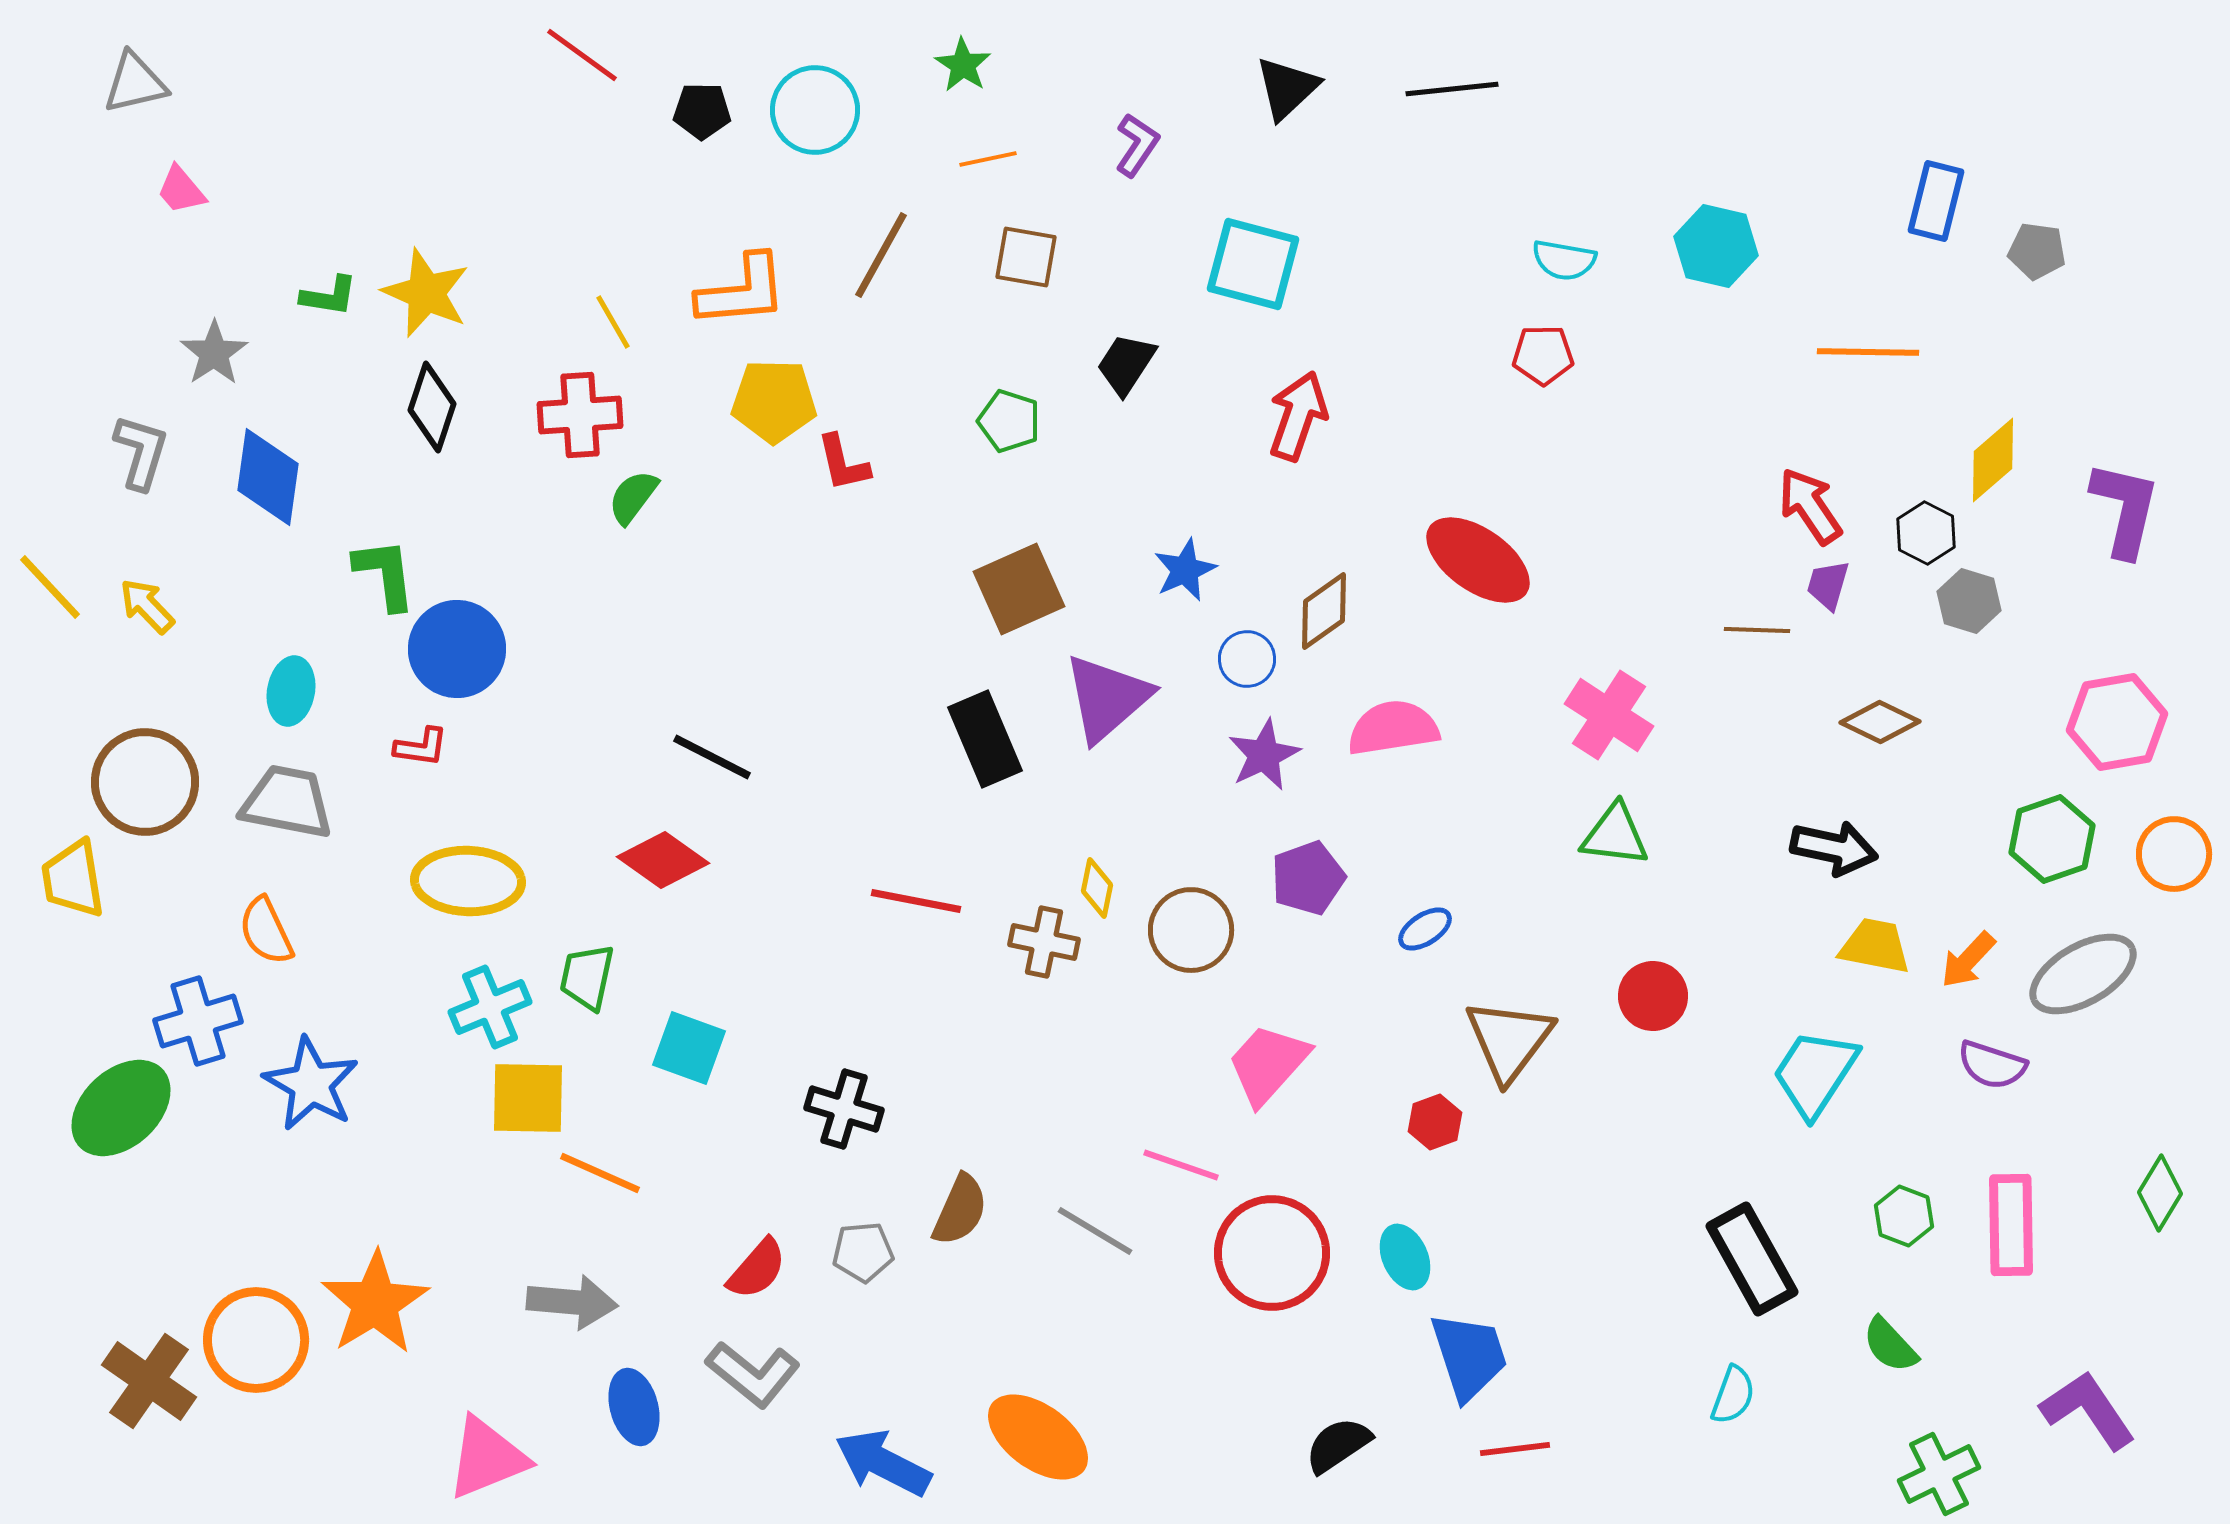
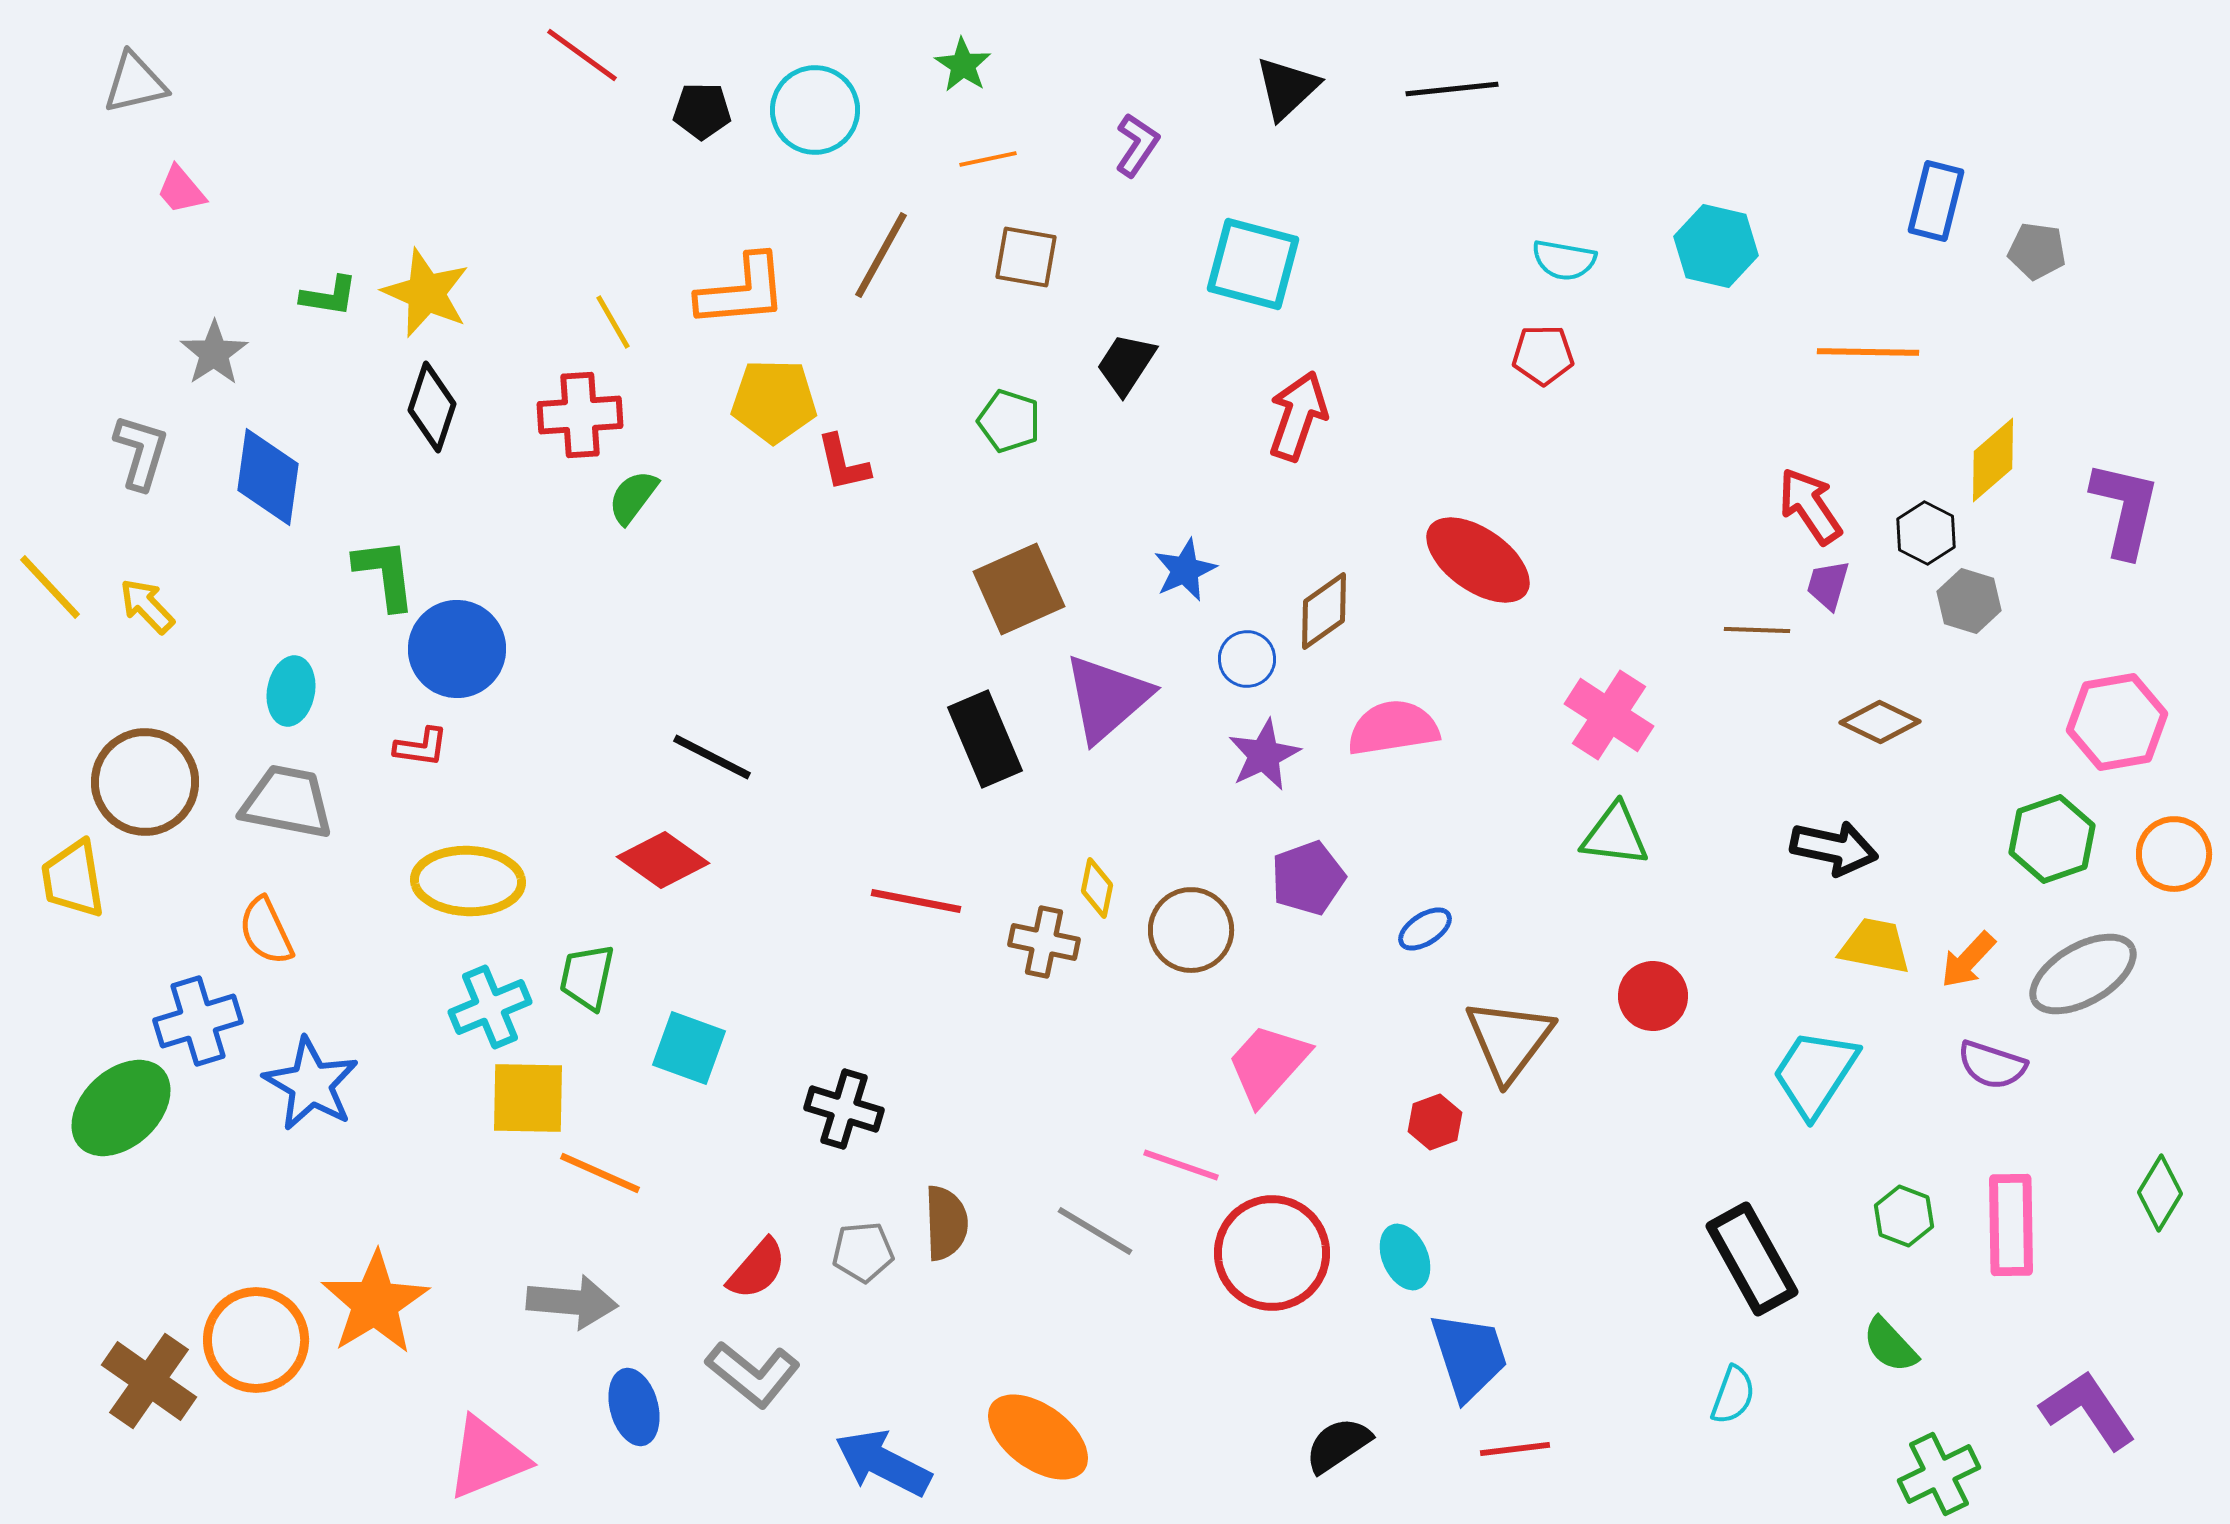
brown semicircle at (960, 1210): moved 14 px left, 13 px down; rotated 26 degrees counterclockwise
